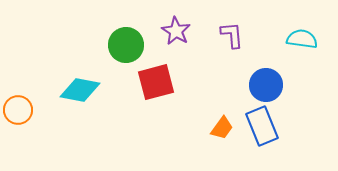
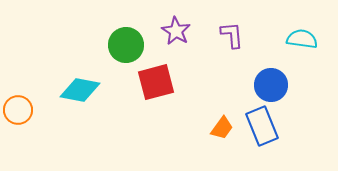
blue circle: moved 5 px right
